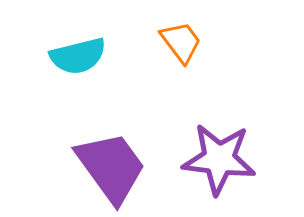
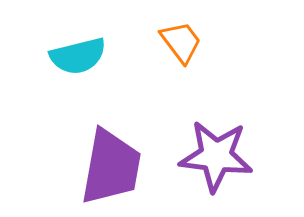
purple star: moved 3 px left, 3 px up
purple trapezoid: rotated 46 degrees clockwise
